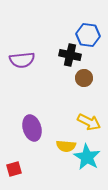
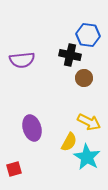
yellow semicircle: moved 3 px right, 4 px up; rotated 66 degrees counterclockwise
